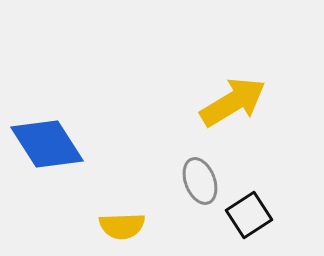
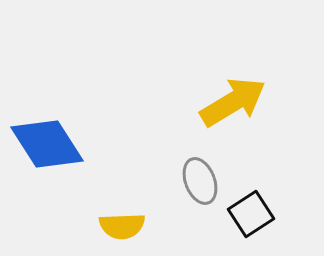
black square: moved 2 px right, 1 px up
